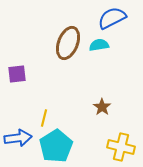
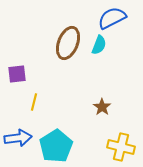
cyan semicircle: rotated 120 degrees clockwise
yellow line: moved 10 px left, 16 px up
